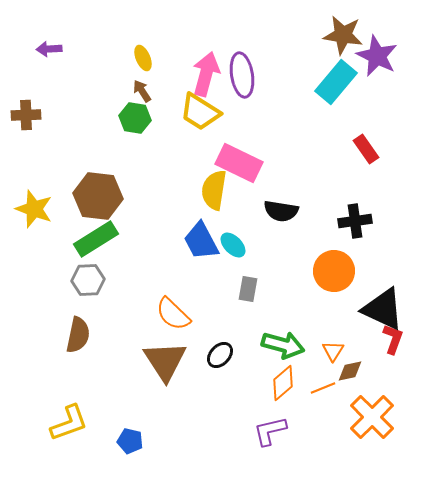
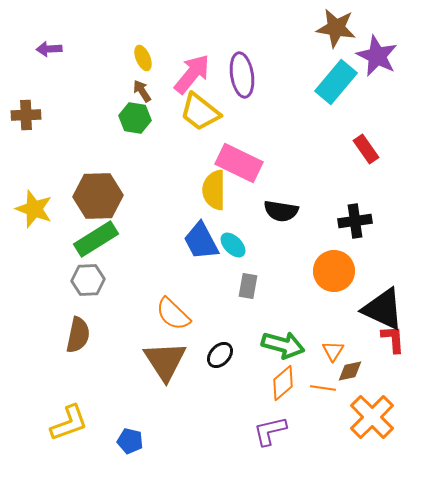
brown star: moved 7 px left, 7 px up
pink arrow: moved 14 px left; rotated 24 degrees clockwise
yellow trapezoid: rotated 6 degrees clockwise
yellow semicircle: rotated 9 degrees counterclockwise
brown hexagon: rotated 9 degrees counterclockwise
gray rectangle: moved 3 px up
red L-shape: rotated 24 degrees counterclockwise
orange line: rotated 30 degrees clockwise
